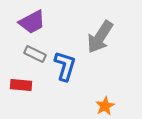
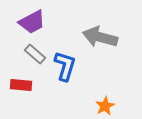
gray arrow: rotated 72 degrees clockwise
gray rectangle: rotated 15 degrees clockwise
